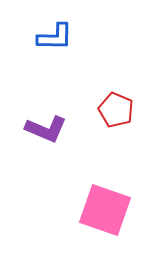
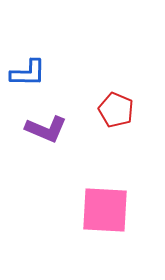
blue L-shape: moved 27 px left, 36 px down
pink square: rotated 16 degrees counterclockwise
